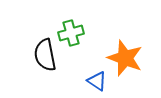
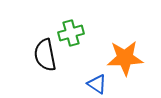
orange star: rotated 24 degrees counterclockwise
blue triangle: moved 3 px down
